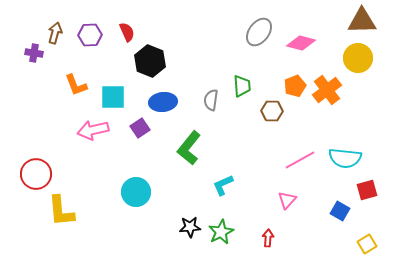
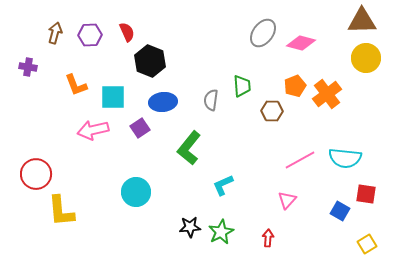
gray ellipse: moved 4 px right, 1 px down
purple cross: moved 6 px left, 14 px down
yellow circle: moved 8 px right
orange cross: moved 4 px down
red square: moved 1 px left, 4 px down; rotated 25 degrees clockwise
